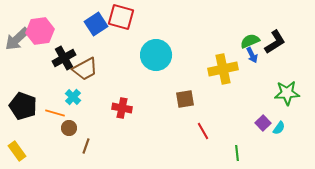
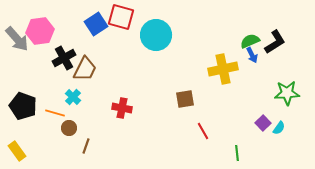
gray arrow: rotated 88 degrees counterclockwise
cyan circle: moved 20 px up
brown trapezoid: rotated 36 degrees counterclockwise
